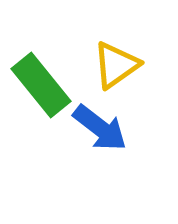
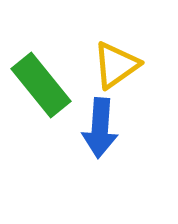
blue arrow: rotated 56 degrees clockwise
